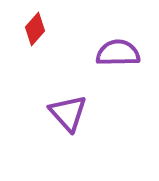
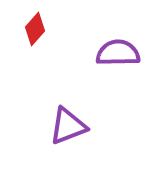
purple triangle: moved 13 px down; rotated 51 degrees clockwise
